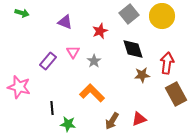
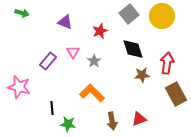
brown arrow: rotated 42 degrees counterclockwise
